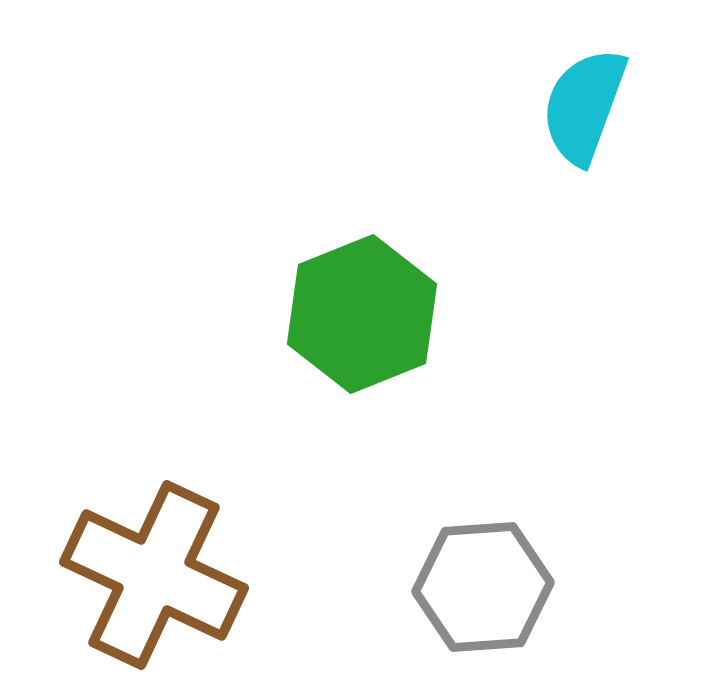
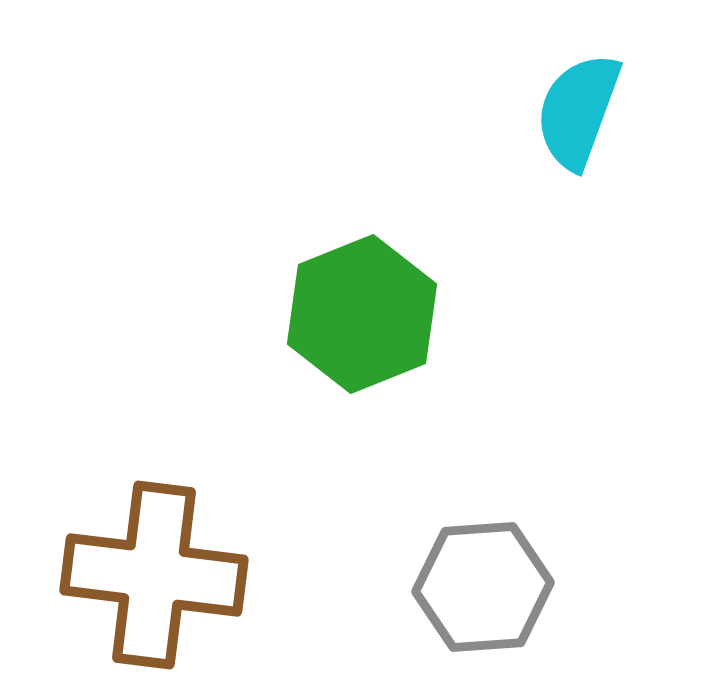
cyan semicircle: moved 6 px left, 5 px down
brown cross: rotated 18 degrees counterclockwise
